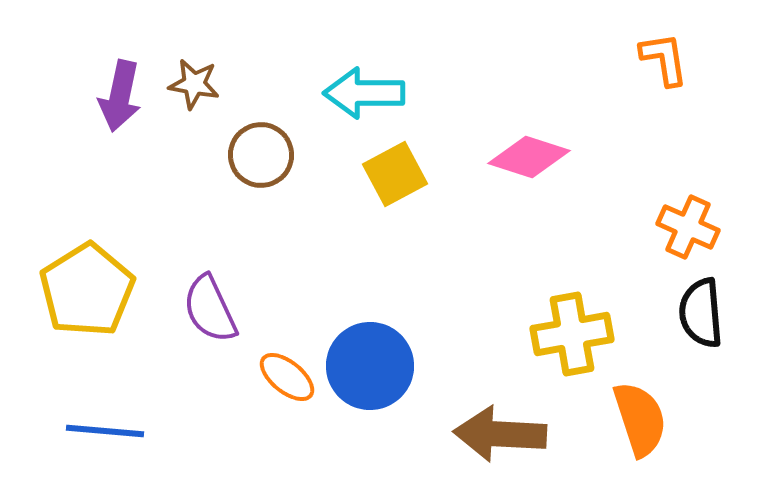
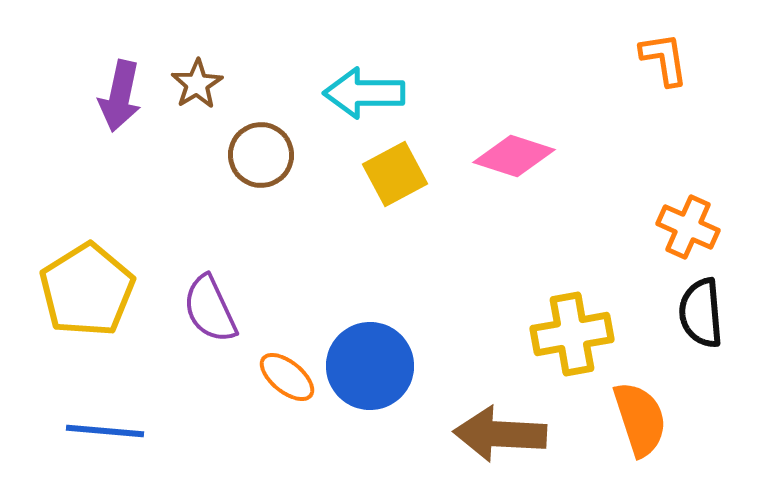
brown star: moved 3 px right; rotated 30 degrees clockwise
pink diamond: moved 15 px left, 1 px up
